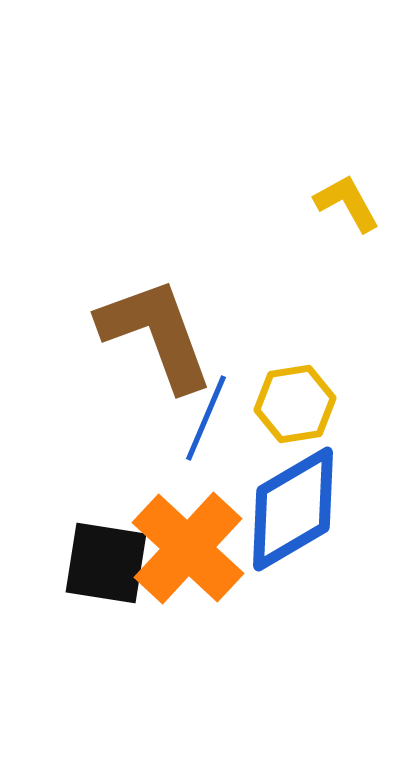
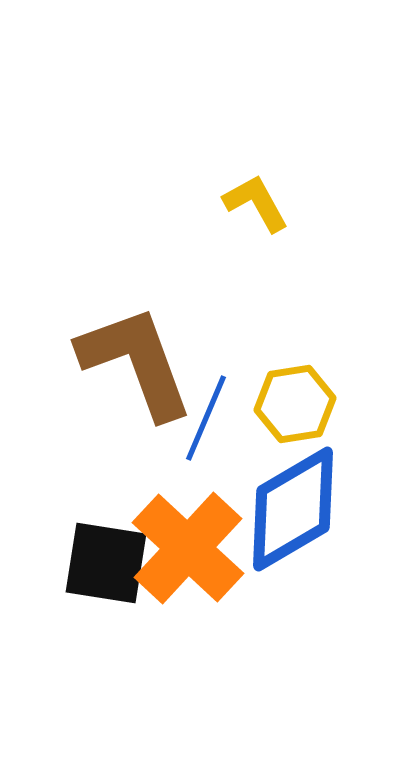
yellow L-shape: moved 91 px left
brown L-shape: moved 20 px left, 28 px down
